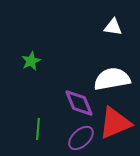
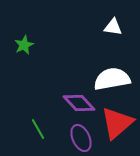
green star: moved 7 px left, 16 px up
purple diamond: rotated 20 degrees counterclockwise
red triangle: moved 2 px right; rotated 18 degrees counterclockwise
green line: rotated 35 degrees counterclockwise
purple ellipse: rotated 72 degrees counterclockwise
